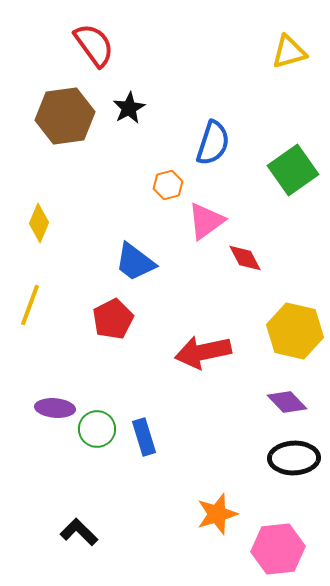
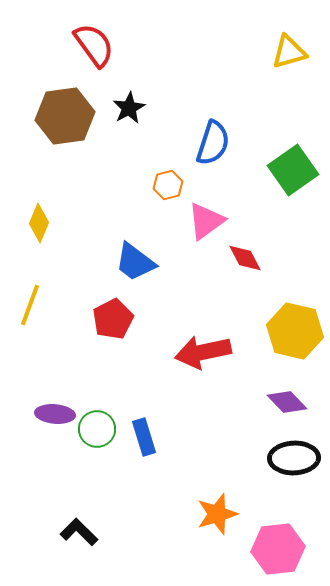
purple ellipse: moved 6 px down
